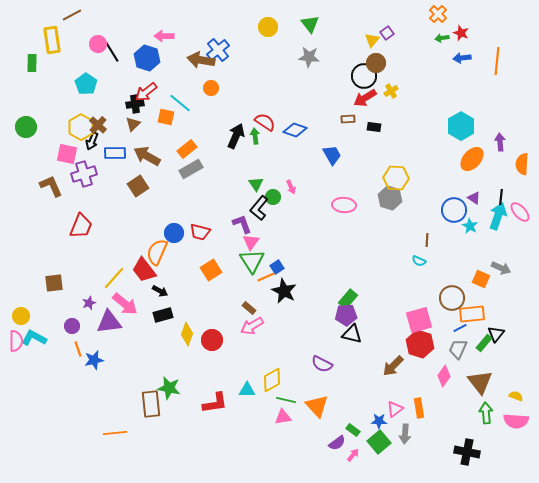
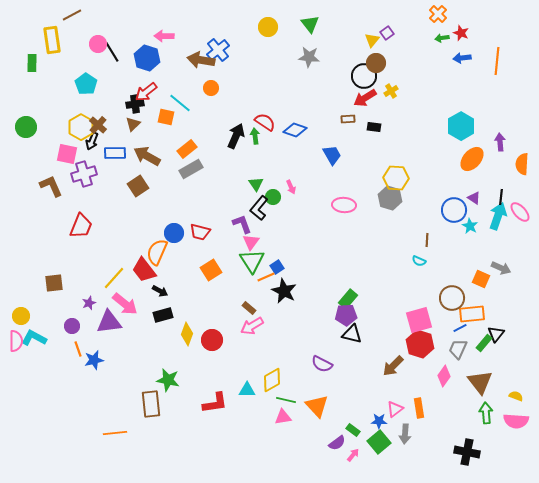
green star at (169, 388): moved 1 px left, 8 px up
